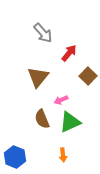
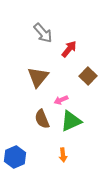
red arrow: moved 4 px up
green triangle: moved 1 px right, 1 px up
blue hexagon: rotated 15 degrees clockwise
